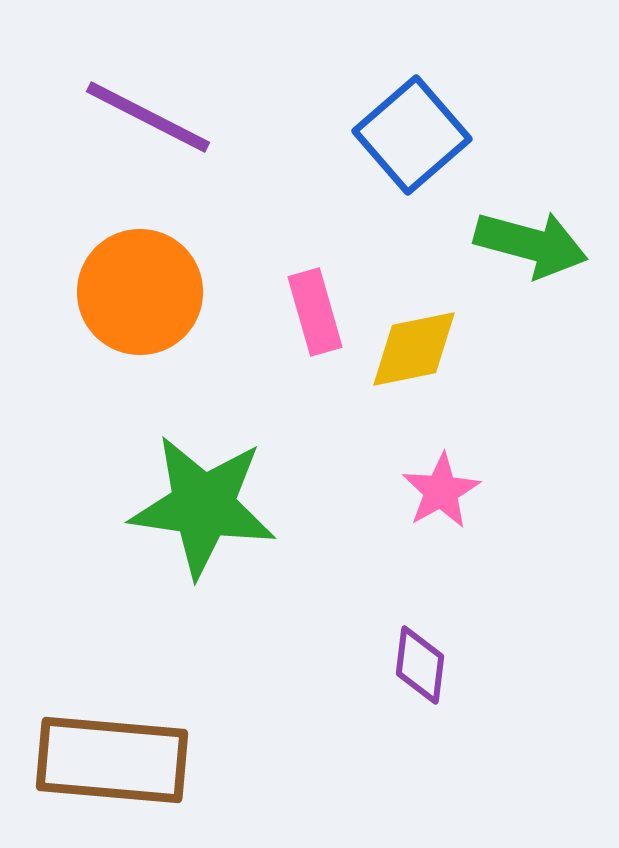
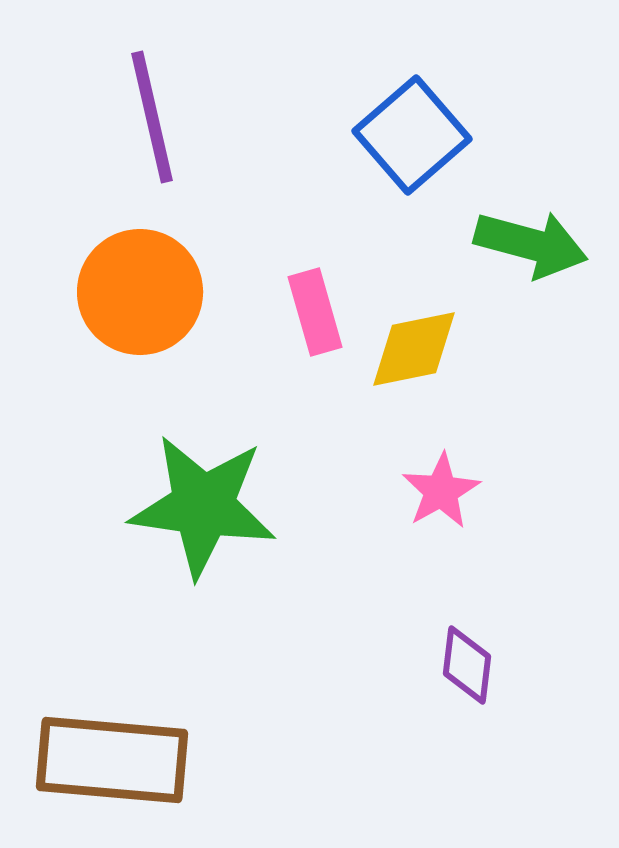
purple line: moved 4 px right; rotated 50 degrees clockwise
purple diamond: moved 47 px right
